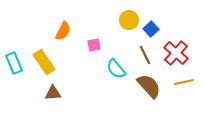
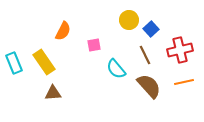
red cross: moved 4 px right, 3 px up; rotated 35 degrees clockwise
